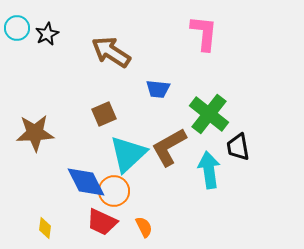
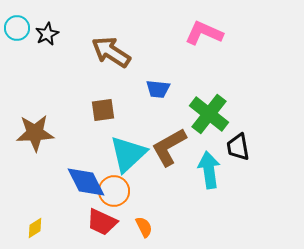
pink L-shape: rotated 72 degrees counterclockwise
brown square: moved 1 px left, 4 px up; rotated 15 degrees clockwise
yellow diamond: moved 10 px left; rotated 50 degrees clockwise
